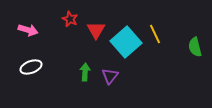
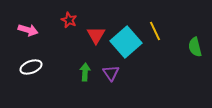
red star: moved 1 px left, 1 px down
red triangle: moved 5 px down
yellow line: moved 3 px up
purple triangle: moved 1 px right, 3 px up; rotated 12 degrees counterclockwise
